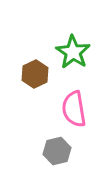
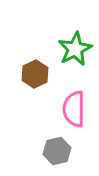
green star: moved 2 px right, 3 px up; rotated 12 degrees clockwise
pink semicircle: rotated 9 degrees clockwise
